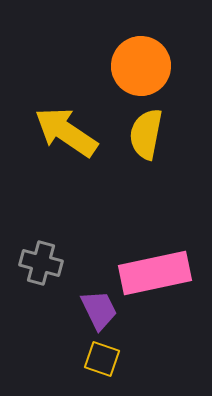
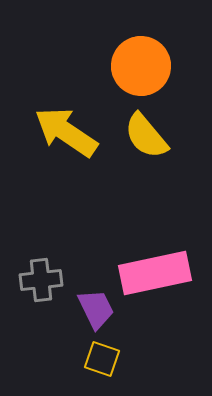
yellow semicircle: moved 2 px down; rotated 51 degrees counterclockwise
gray cross: moved 17 px down; rotated 21 degrees counterclockwise
purple trapezoid: moved 3 px left, 1 px up
